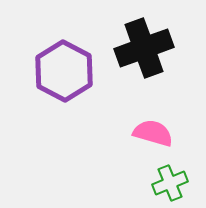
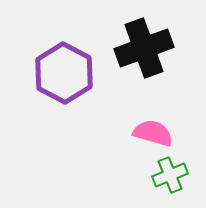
purple hexagon: moved 2 px down
green cross: moved 8 px up
